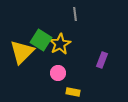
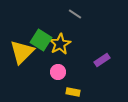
gray line: rotated 48 degrees counterclockwise
purple rectangle: rotated 35 degrees clockwise
pink circle: moved 1 px up
